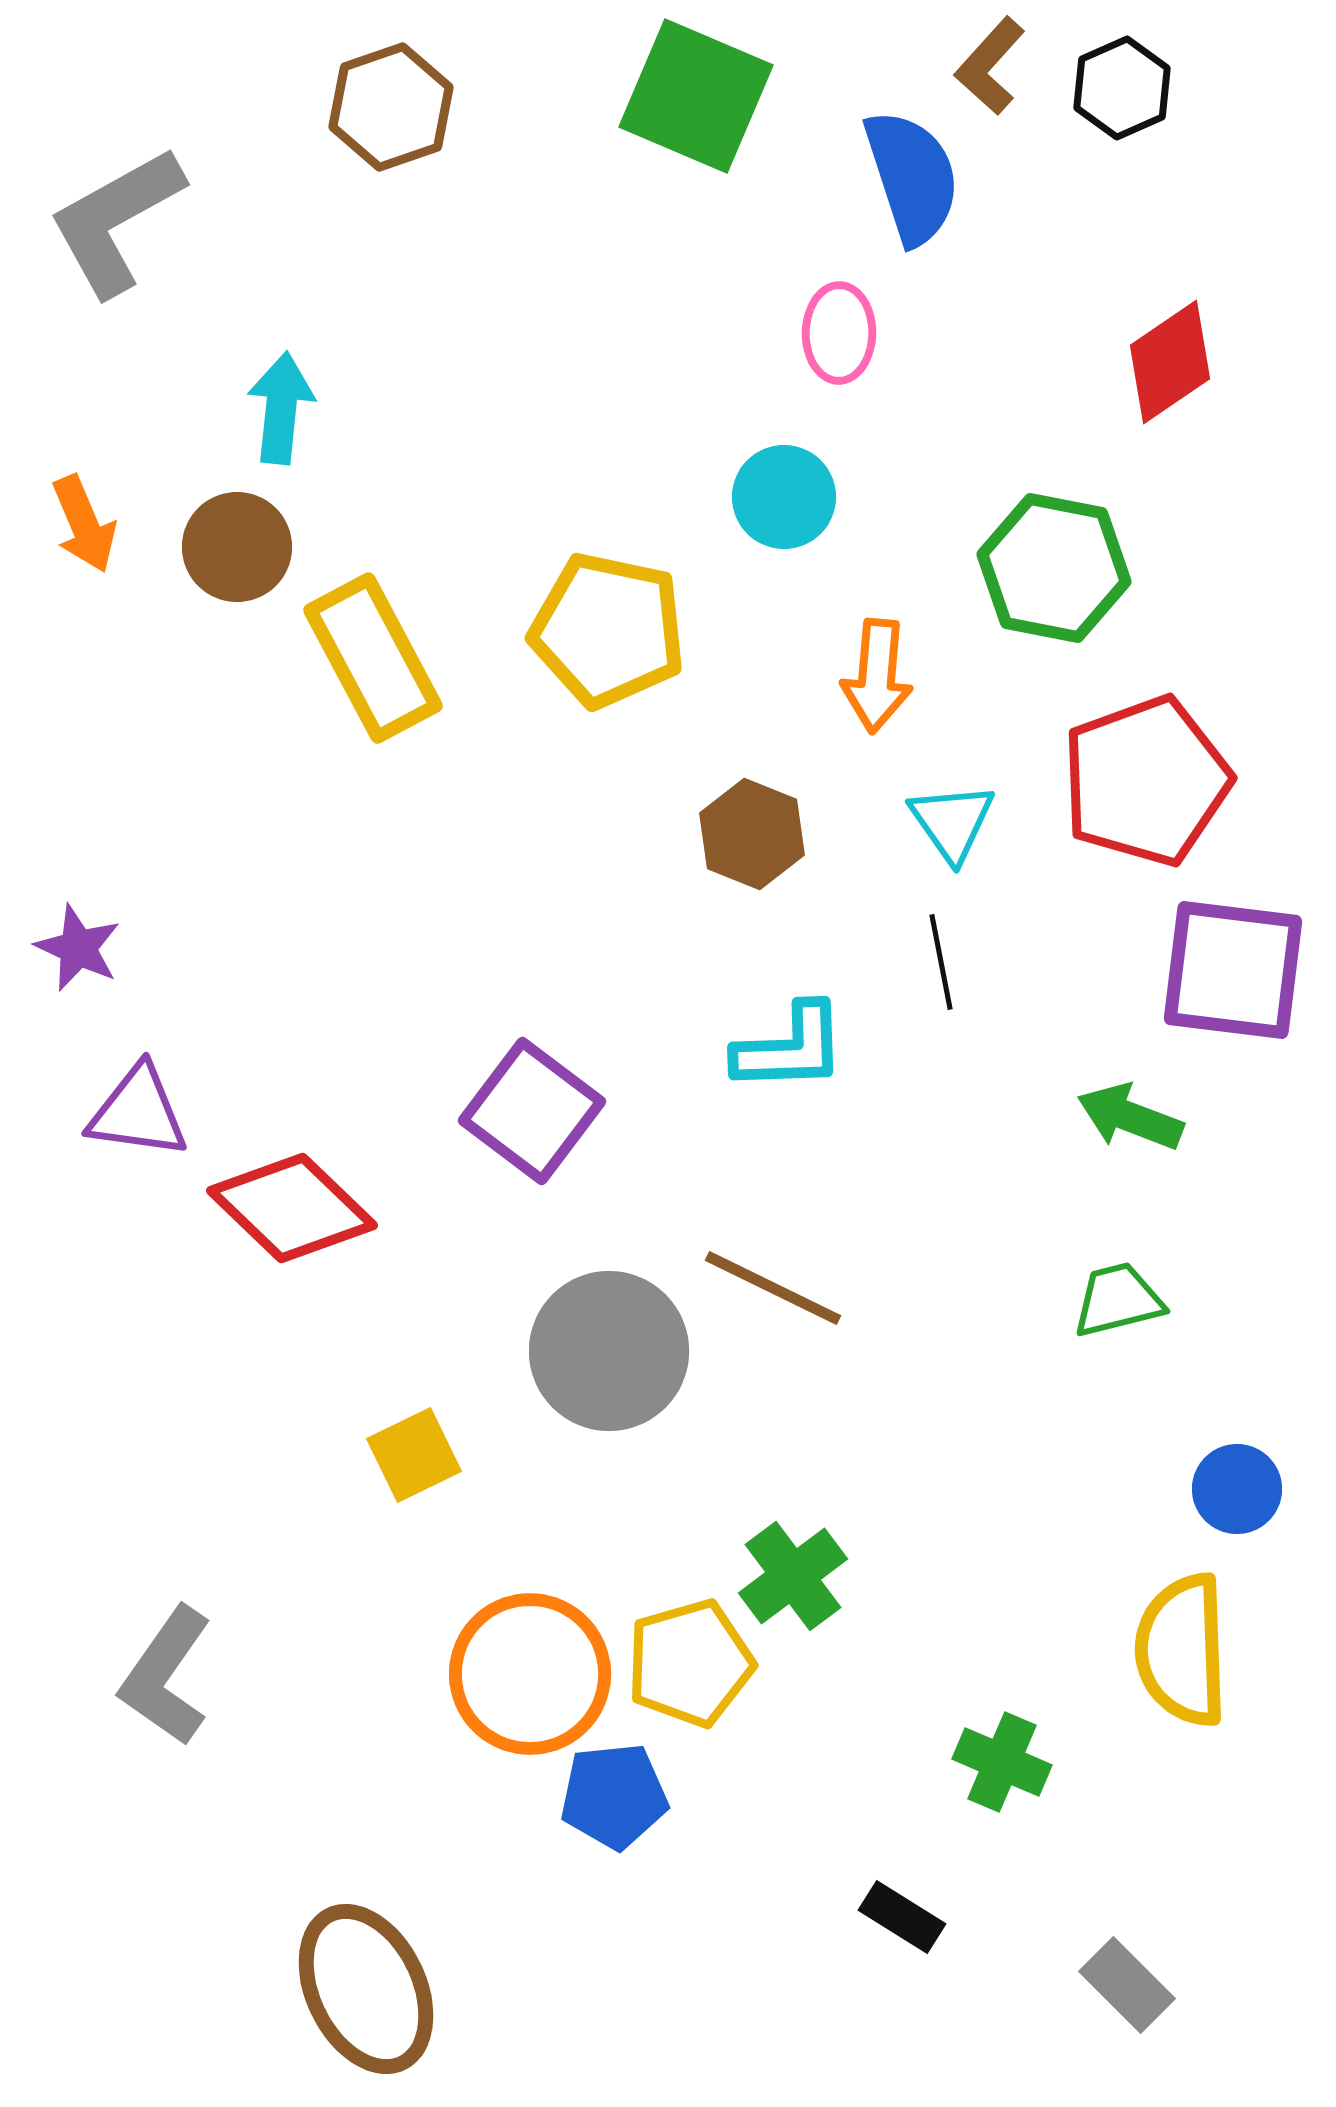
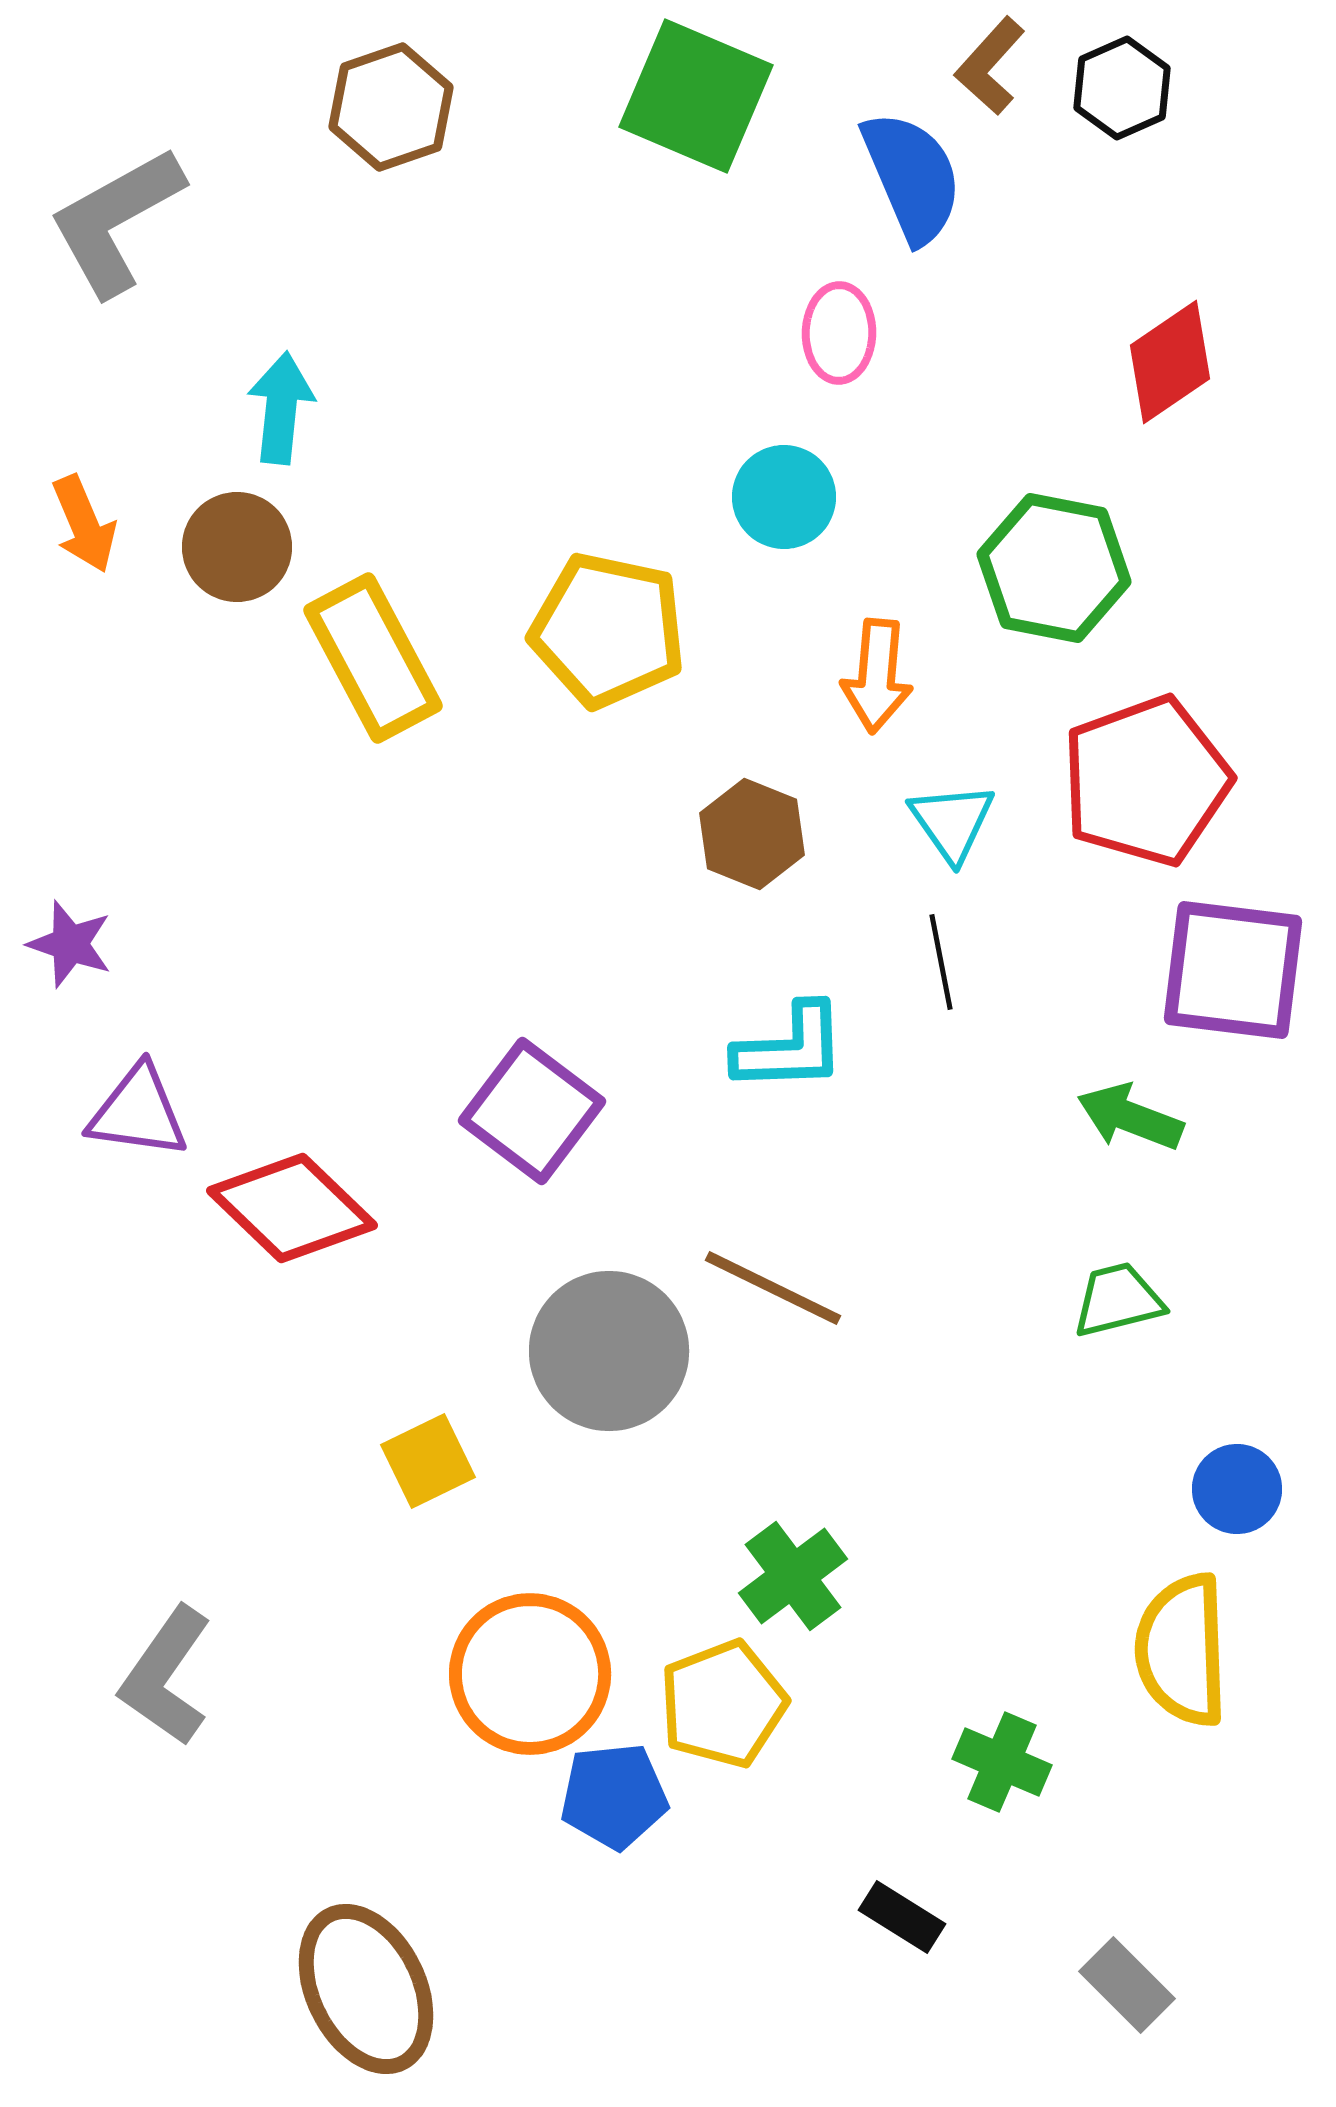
blue semicircle at (912, 177): rotated 5 degrees counterclockwise
purple star at (78, 948): moved 8 px left, 4 px up; rotated 6 degrees counterclockwise
yellow square at (414, 1455): moved 14 px right, 6 px down
yellow pentagon at (690, 1663): moved 33 px right, 41 px down; rotated 5 degrees counterclockwise
